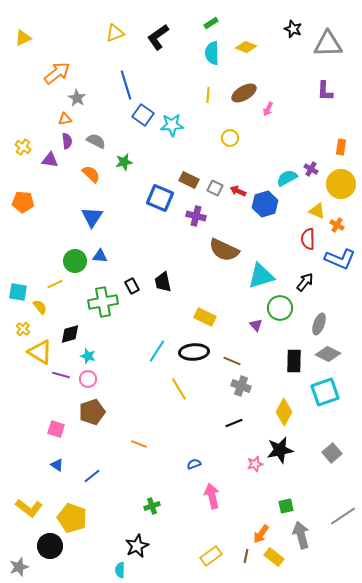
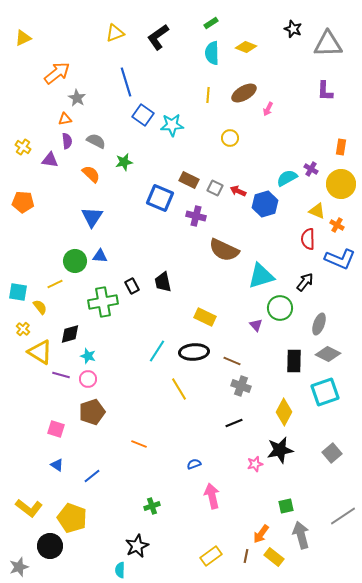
blue line at (126, 85): moved 3 px up
